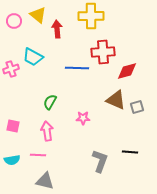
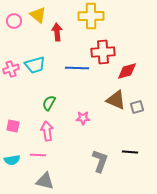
red arrow: moved 3 px down
cyan trapezoid: moved 2 px right, 8 px down; rotated 45 degrees counterclockwise
green semicircle: moved 1 px left, 1 px down
